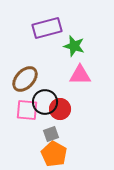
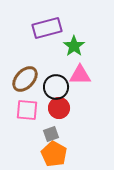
green star: rotated 20 degrees clockwise
black circle: moved 11 px right, 15 px up
red circle: moved 1 px left, 1 px up
